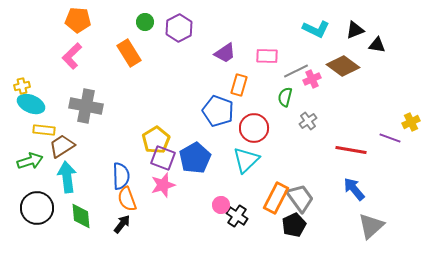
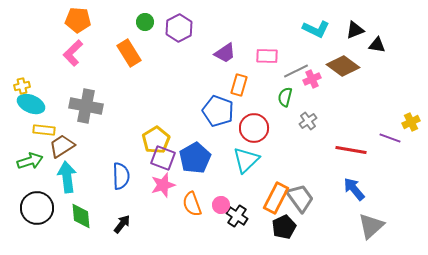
pink L-shape at (72, 56): moved 1 px right, 3 px up
orange semicircle at (127, 199): moved 65 px right, 5 px down
black pentagon at (294, 225): moved 10 px left, 2 px down
